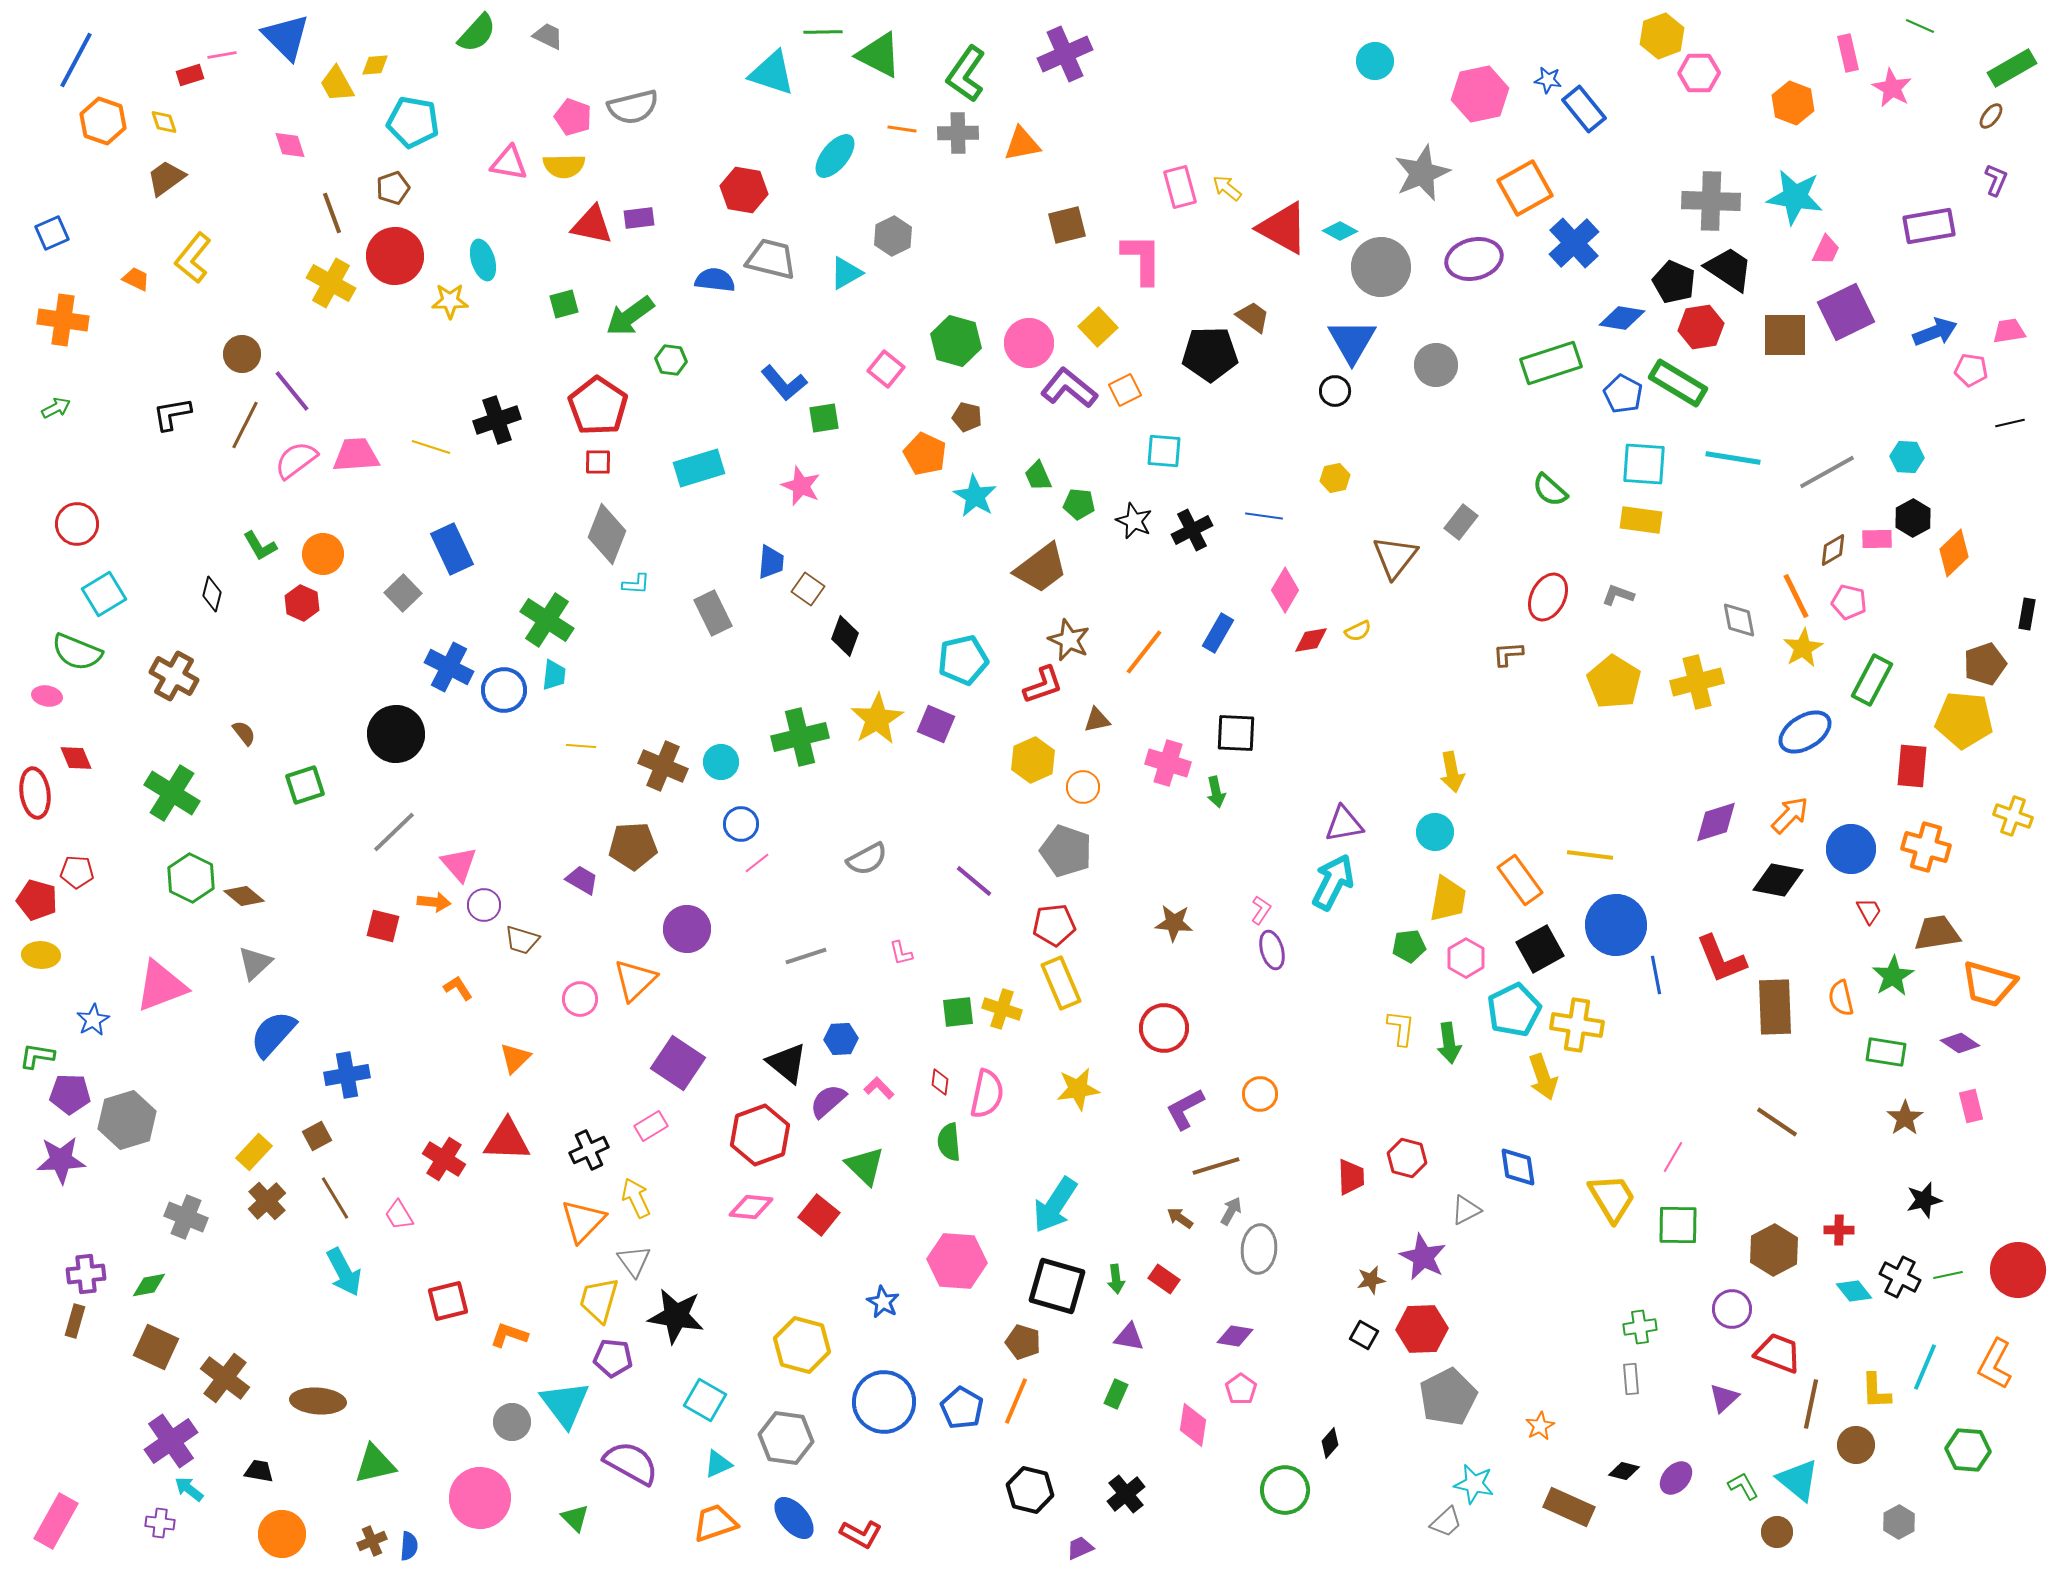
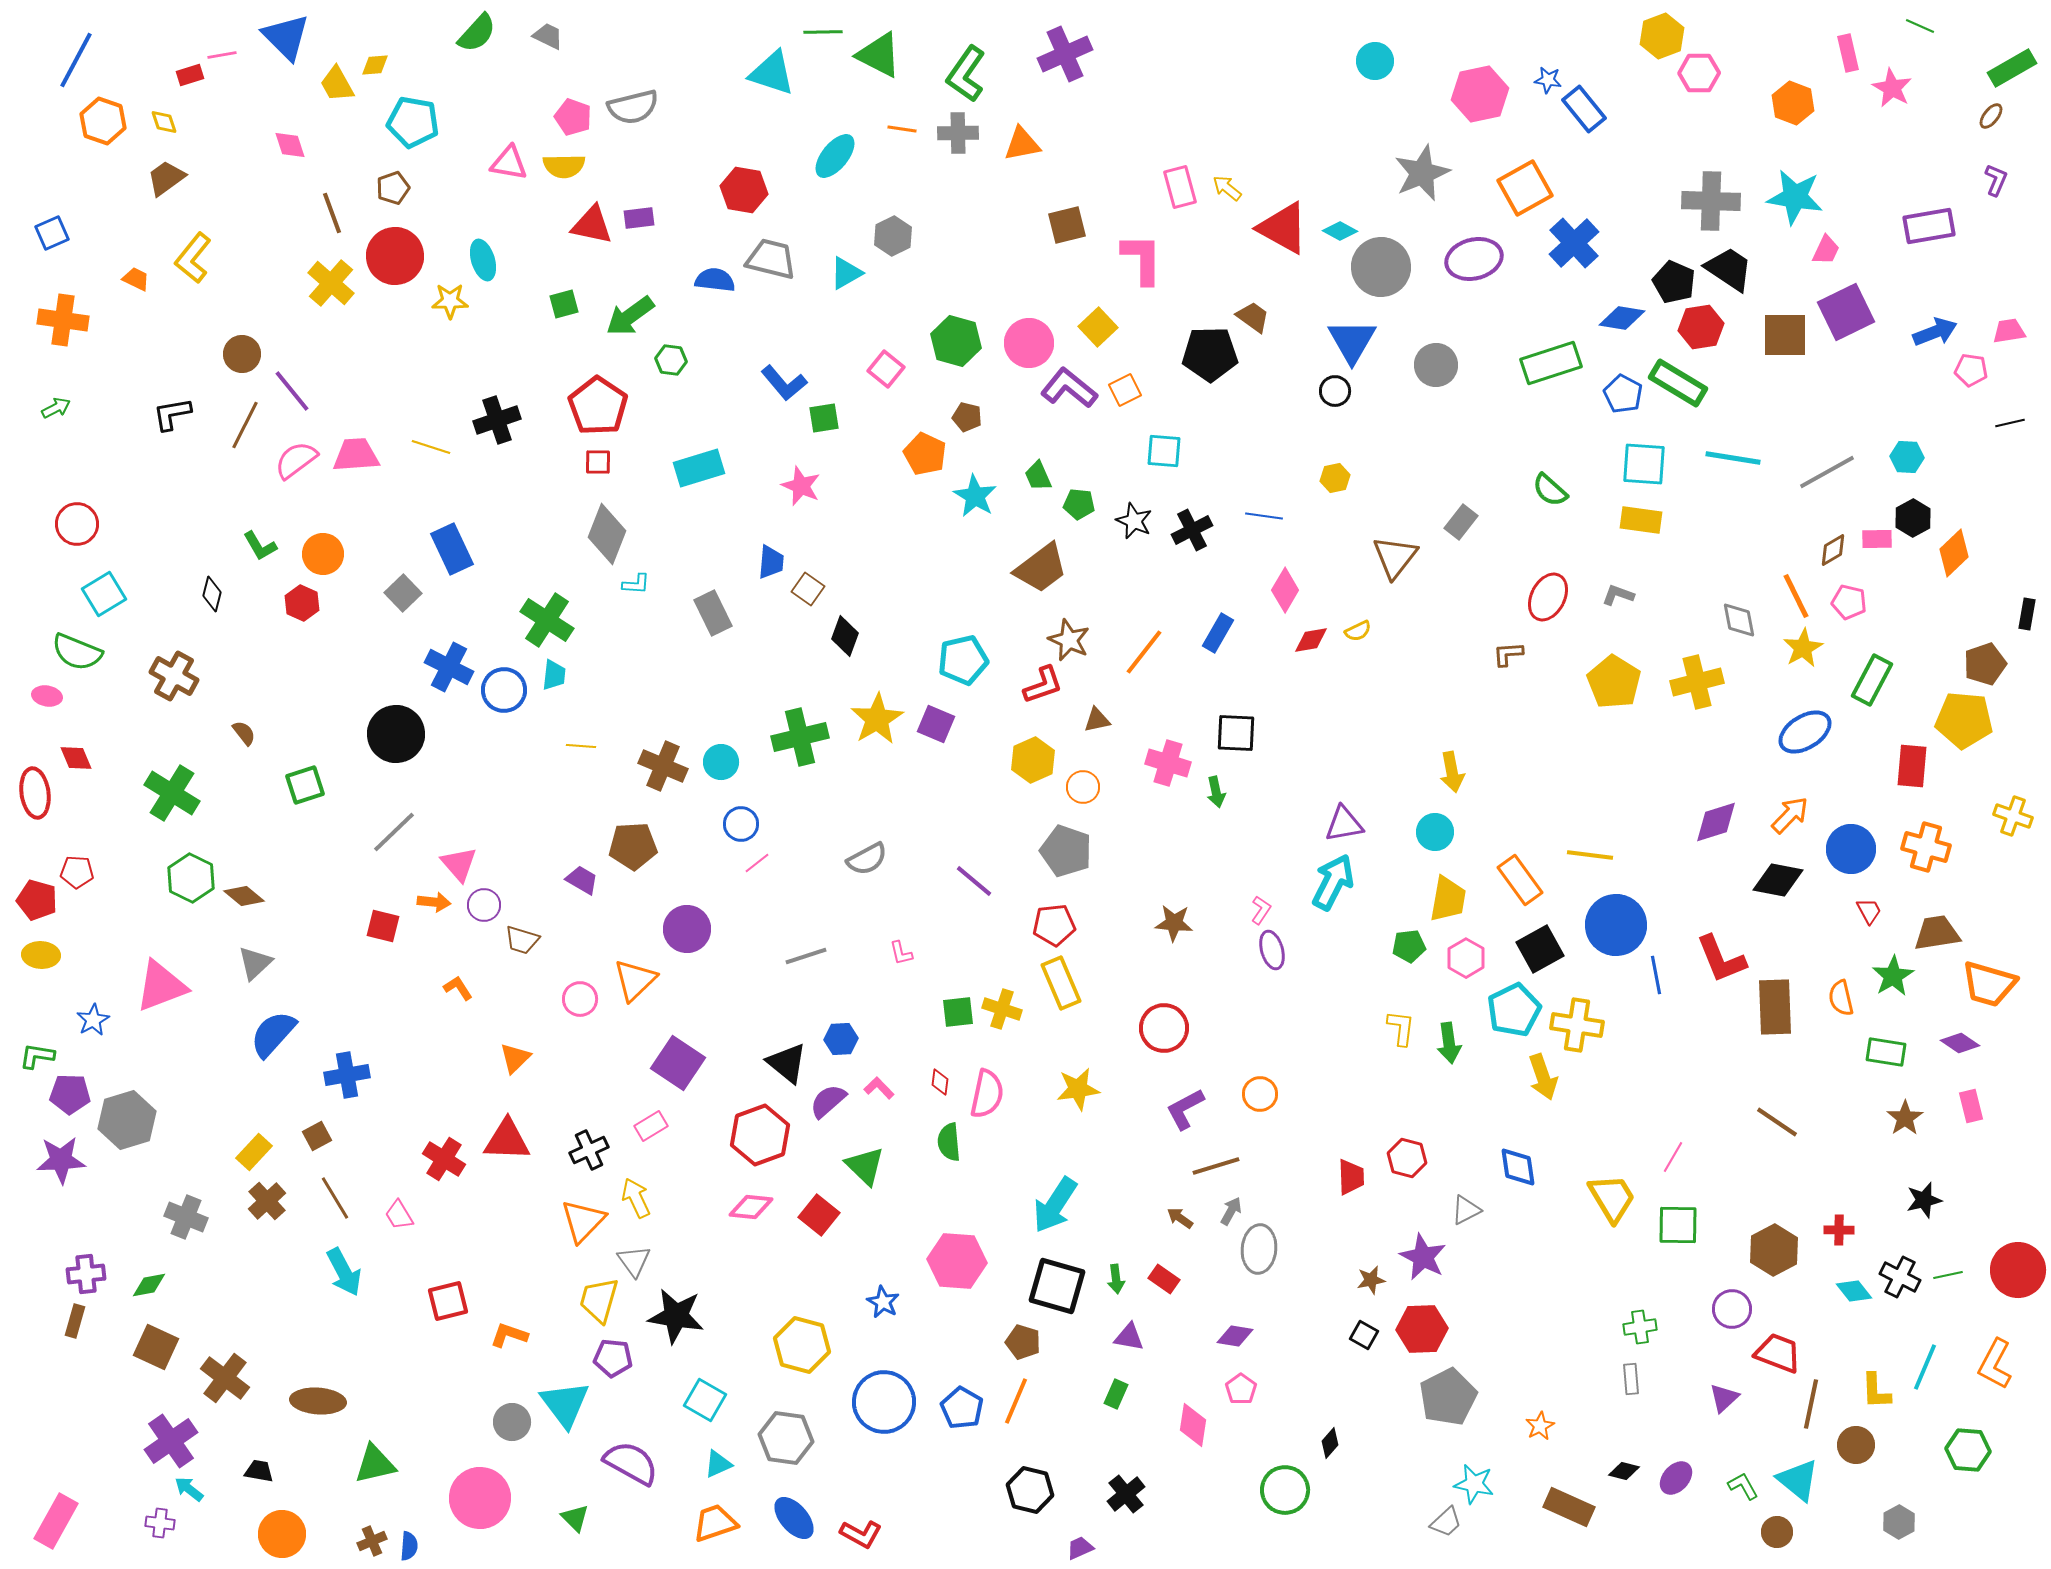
yellow cross at (331, 283): rotated 12 degrees clockwise
